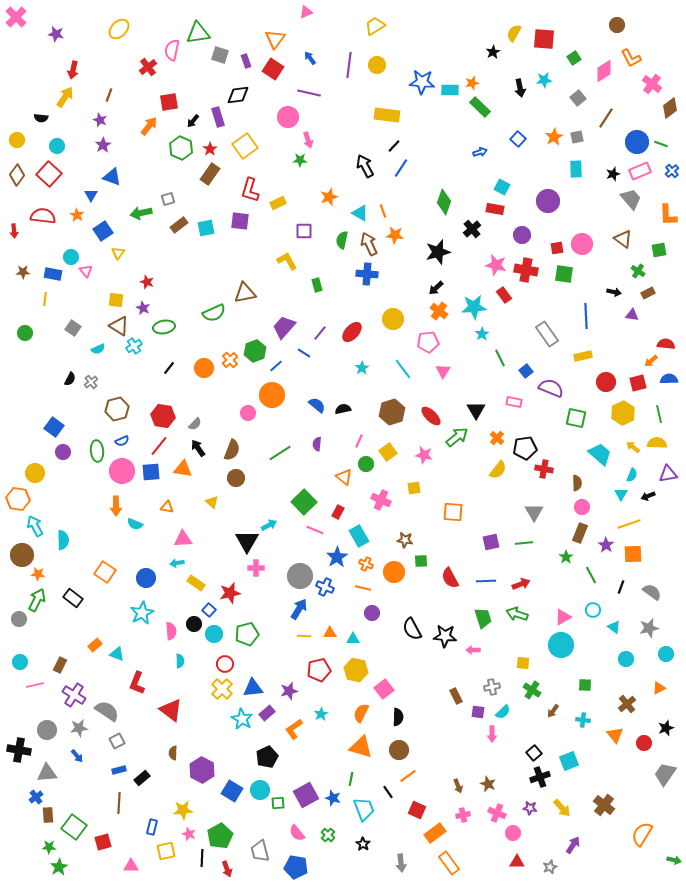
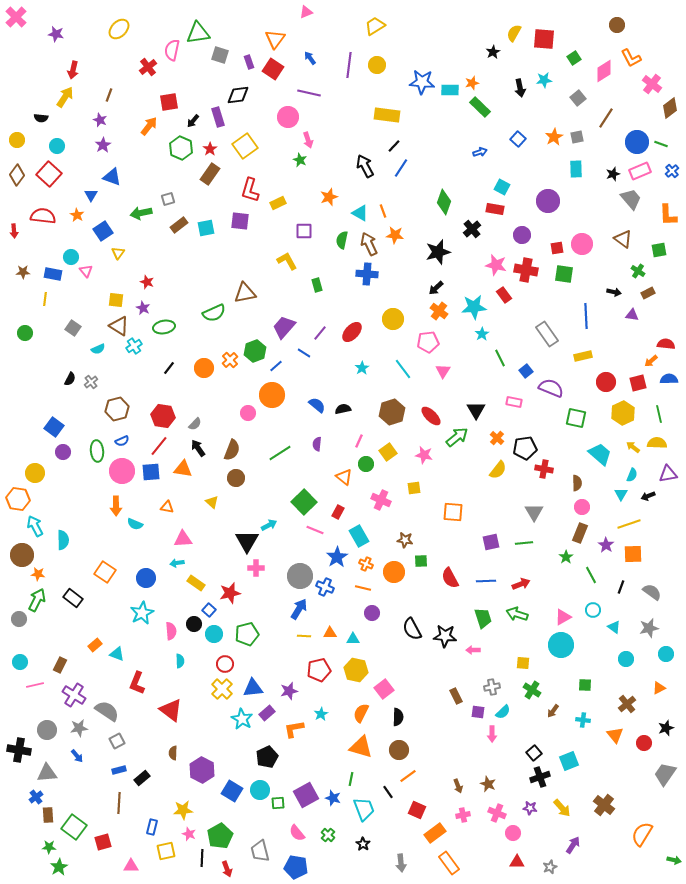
purple rectangle at (246, 61): moved 3 px right, 1 px down
green star at (300, 160): rotated 24 degrees clockwise
orange L-shape at (294, 729): rotated 25 degrees clockwise
